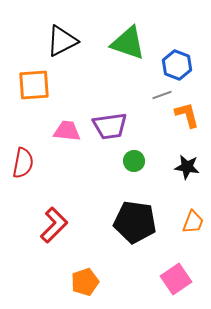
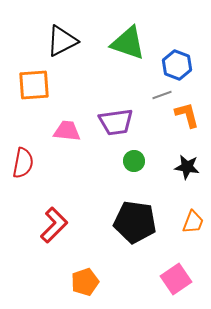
purple trapezoid: moved 6 px right, 4 px up
